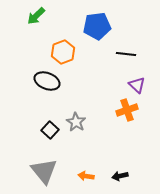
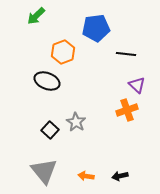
blue pentagon: moved 1 px left, 2 px down
